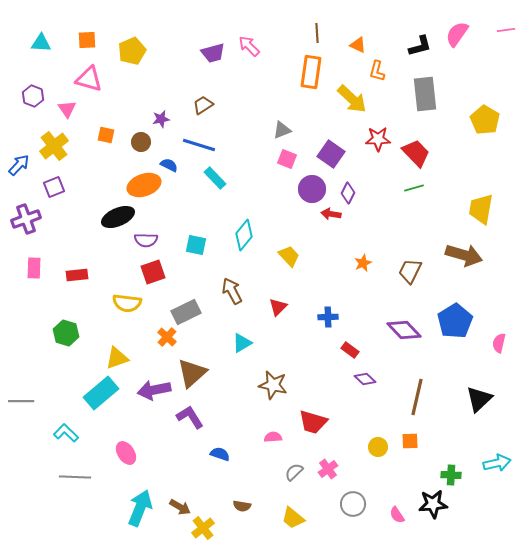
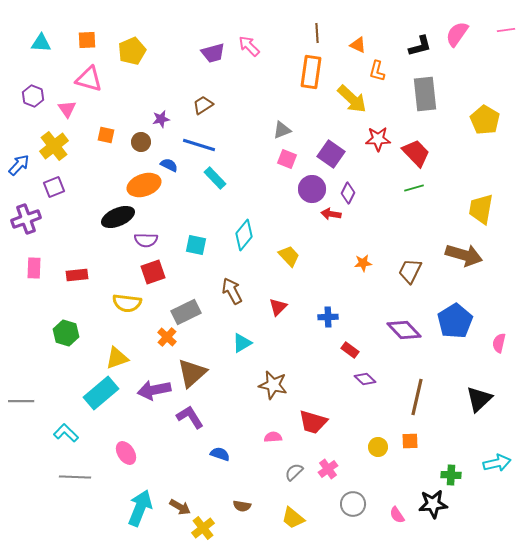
orange star at (363, 263): rotated 18 degrees clockwise
